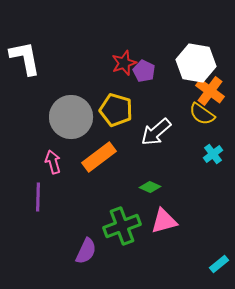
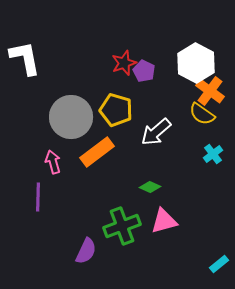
white hexagon: rotated 18 degrees clockwise
orange rectangle: moved 2 px left, 5 px up
